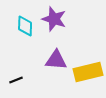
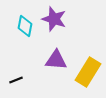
cyan diamond: rotated 10 degrees clockwise
yellow rectangle: rotated 44 degrees counterclockwise
